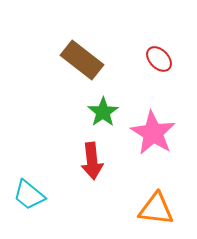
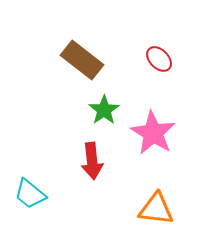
green star: moved 1 px right, 2 px up
cyan trapezoid: moved 1 px right, 1 px up
